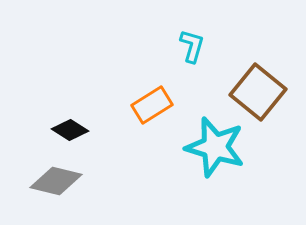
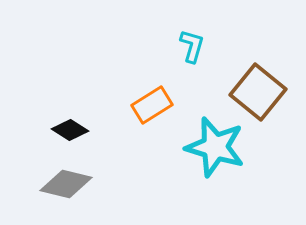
gray diamond: moved 10 px right, 3 px down
